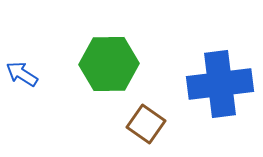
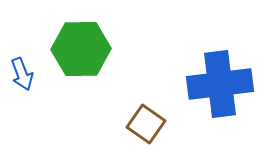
green hexagon: moved 28 px left, 15 px up
blue arrow: rotated 144 degrees counterclockwise
